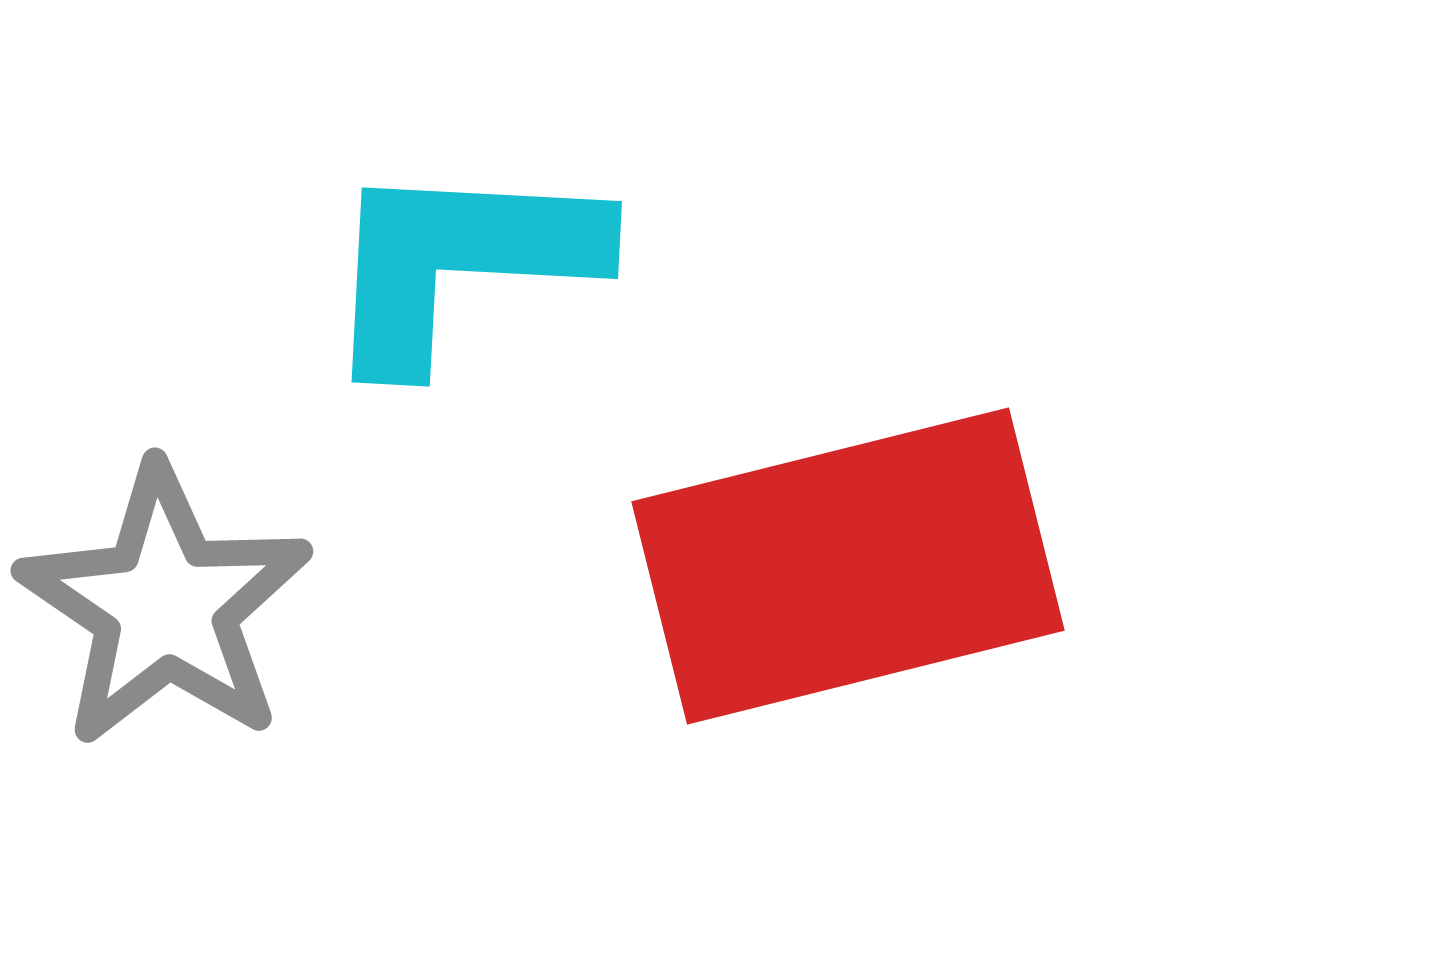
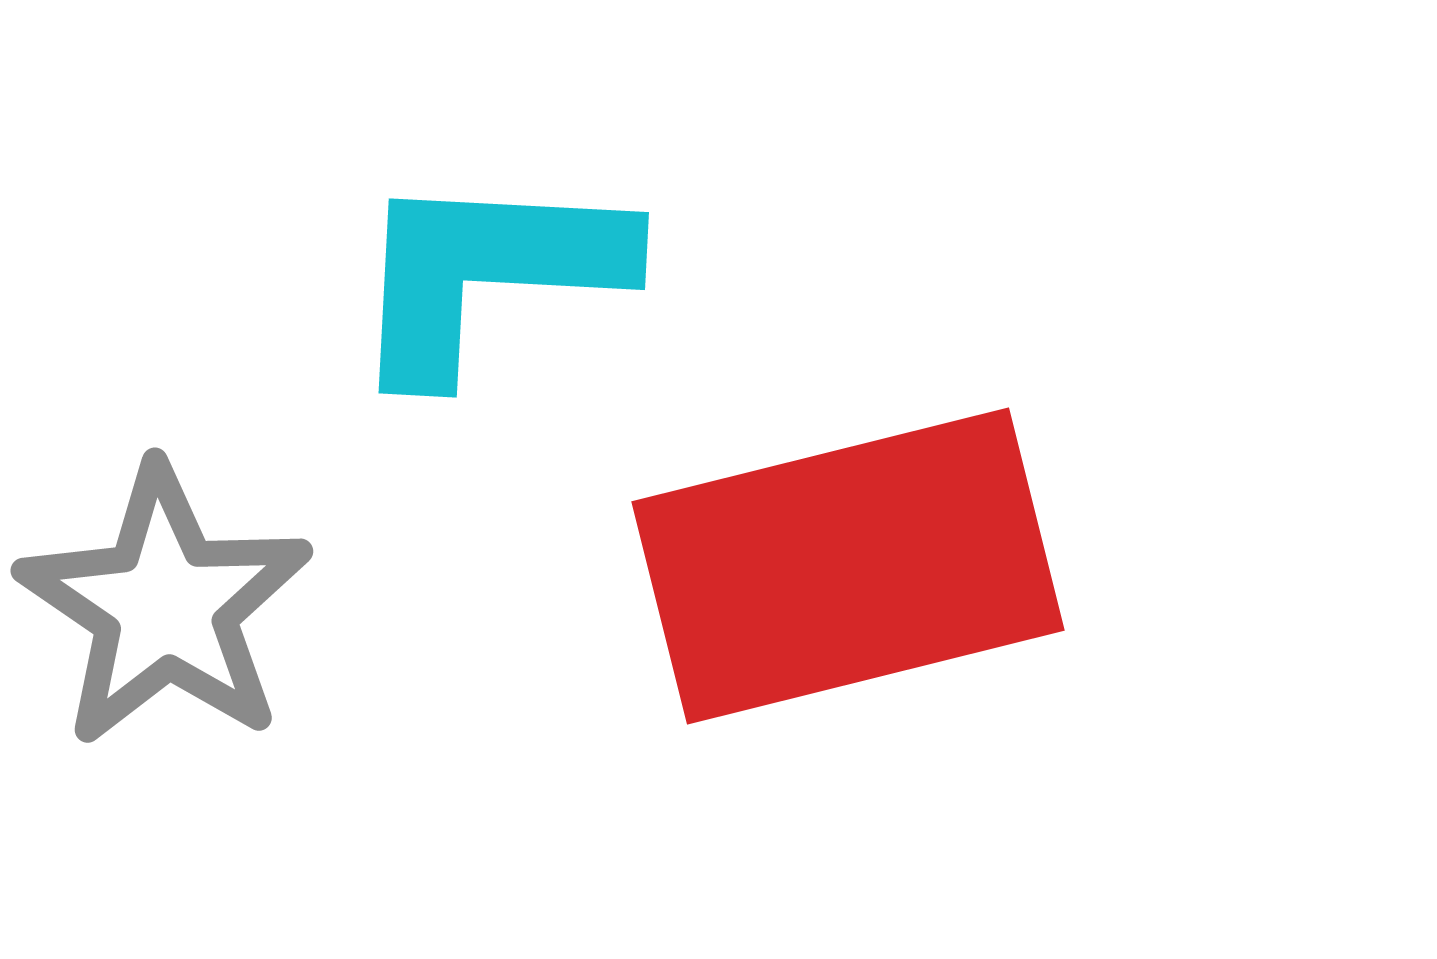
cyan L-shape: moved 27 px right, 11 px down
